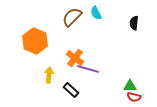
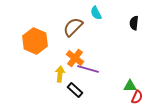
brown semicircle: moved 1 px right, 10 px down
yellow arrow: moved 11 px right, 1 px up
black rectangle: moved 4 px right
red semicircle: moved 3 px right; rotated 80 degrees counterclockwise
